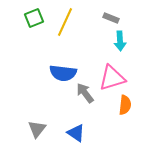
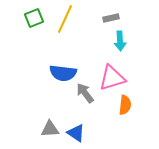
gray rectangle: rotated 35 degrees counterclockwise
yellow line: moved 3 px up
gray triangle: moved 13 px right; rotated 48 degrees clockwise
